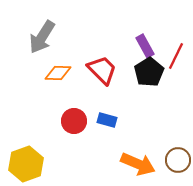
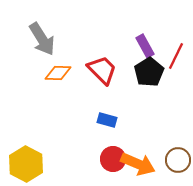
gray arrow: moved 2 px down; rotated 64 degrees counterclockwise
red circle: moved 39 px right, 38 px down
yellow hexagon: rotated 12 degrees counterclockwise
